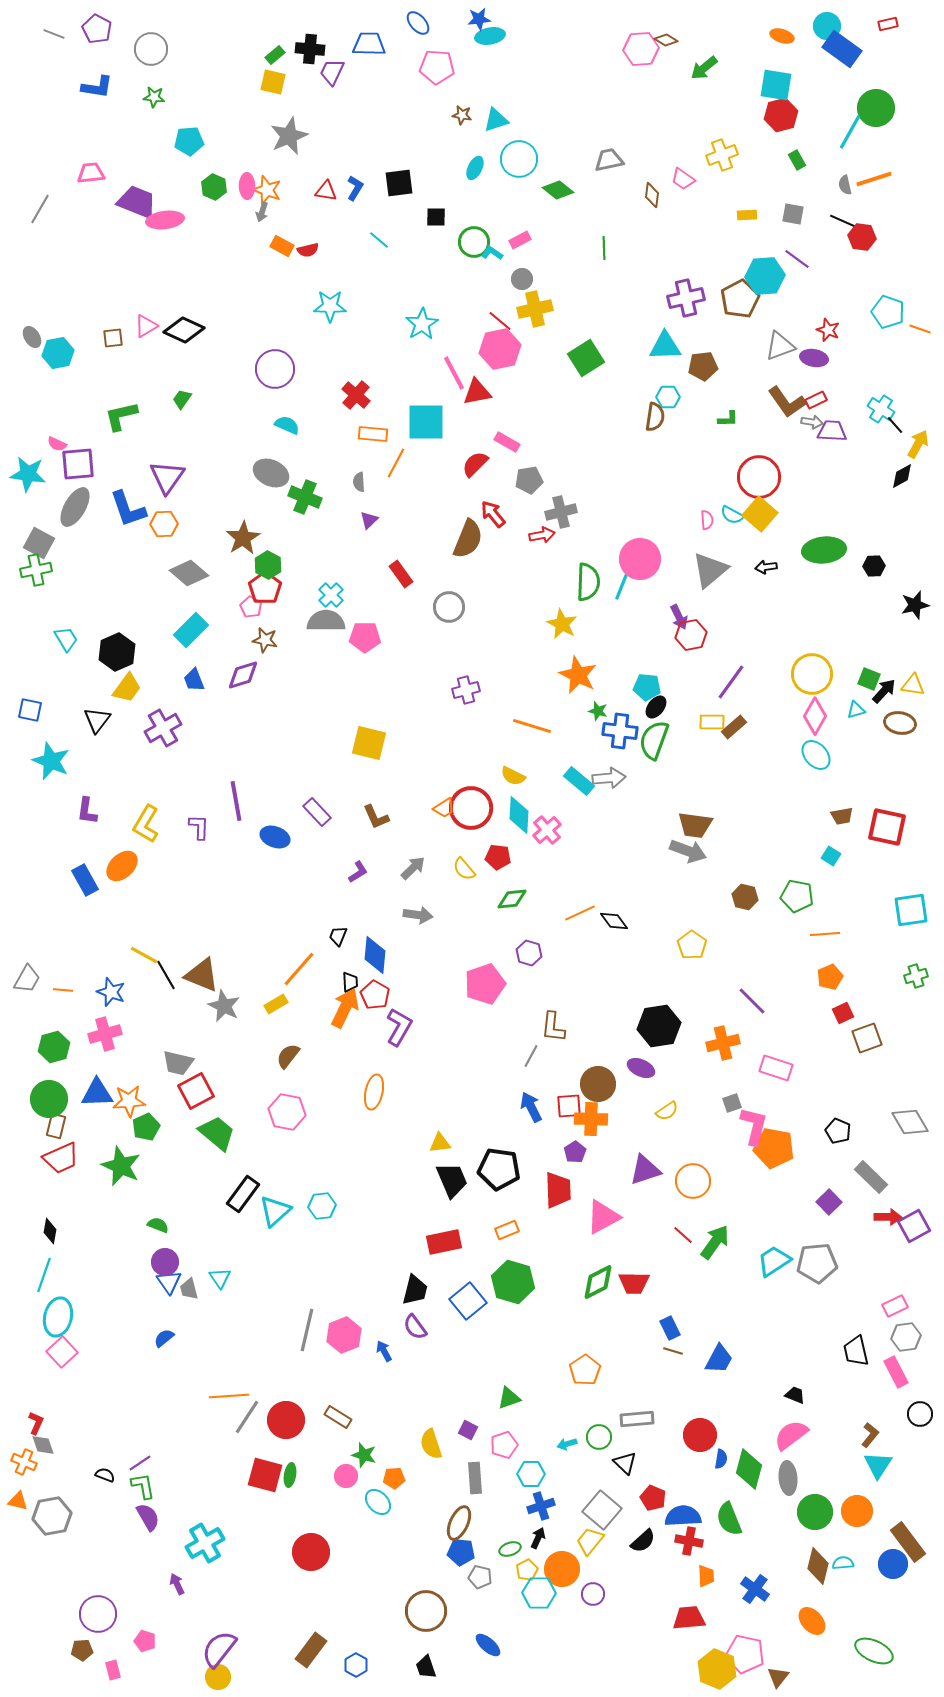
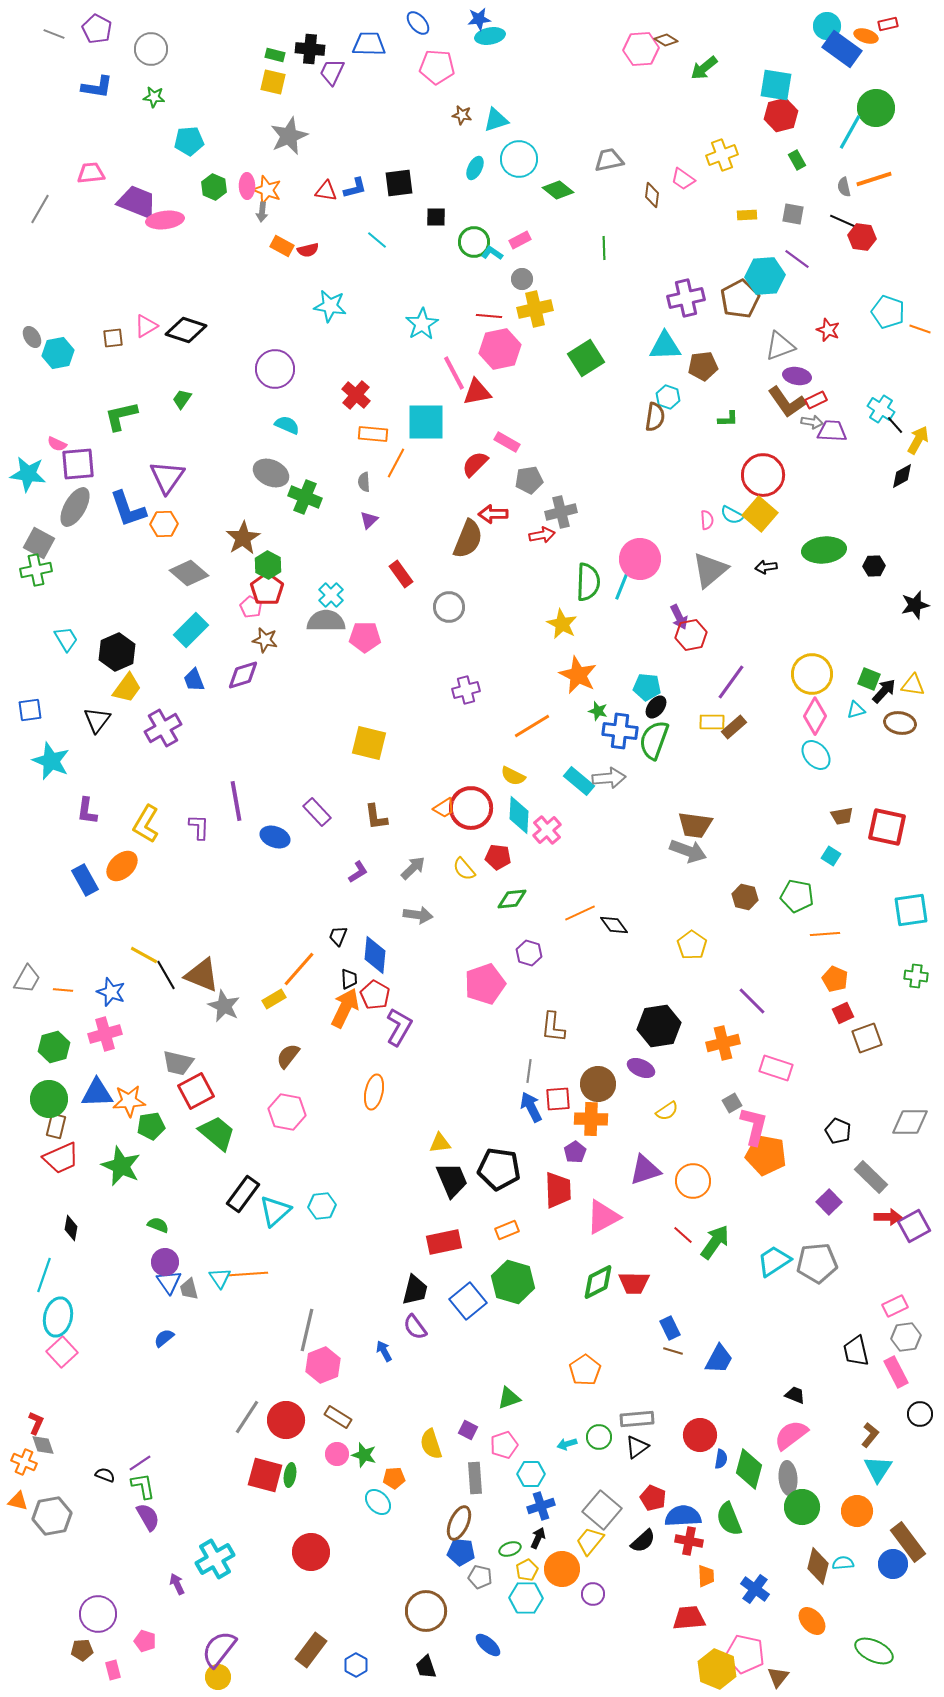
orange ellipse at (782, 36): moved 84 px right
green rectangle at (275, 55): rotated 54 degrees clockwise
gray semicircle at (845, 185): moved 1 px left, 2 px down
blue L-shape at (355, 188): rotated 45 degrees clockwise
gray arrow at (262, 212): rotated 12 degrees counterclockwise
cyan line at (379, 240): moved 2 px left
cyan star at (330, 306): rotated 8 degrees clockwise
red line at (500, 321): moved 11 px left, 5 px up; rotated 35 degrees counterclockwise
black diamond at (184, 330): moved 2 px right; rotated 6 degrees counterclockwise
purple ellipse at (814, 358): moved 17 px left, 18 px down
cyan hexagon at (668, 397): rotated 20 degrees clockwise
yellow arrow at (918, 444): moved 4 px up
red circle at (759, 477): moved 4 px right, 2 px up
gray semicircle at (359, 482): moved 5 px right
red arrow at (493, 514): rotated 52 degrees counterclockwise
red pentagon at (265, 588): moved 2 px right, 1 px down
blue square at (30, 710): rotated 20 degrees counterclockwise
orange line at (532, 726): rotated 48 degrees counterclockwise
brown L-shape at (376, 817): rotated 16 degrees clockwise
black diamond at (614, 921): moved 4 px down
green cross at (916, 976): rotated 25 degrees clockwise
orange pentagon at (830, 977): moved 5 px right, 2 px down; rotated 25 degrees counterclockwise
black trapezoid at (350, 982): moved 1 px left, 3 px up
yellow rectangle at (276, 1004): moved 2 px left, 5 px up
gray line at (531, 1056): moved 2 px left, 15 px down; rotated 20 degrees counterclockwise
gray square at (732, 1103): rotated 12 degrees counterclockwise
red square at (569, 1106): moved 11 px left, 7 px up
gray diamond at (910, 1122): rotated 60 degrees counterclockwise
green pentagon at (146, 1127): moved 5 px right, 1 px up; rotated 16 degrees clockwise
orange pentagon at (774, 1148): moved 8 px left, 7 px down
black diamond at (50, 1231): moved 21 px right, 3 px up
pink hexagon at (344, 1335): moved 21 px left, 30 px down
orange line at (229, 1396): moved 19 px right, 122 px up
black triangle at (625, 1463): moved 12 px right, 16 px up; rotated 40 degrees clockwise
cyan triangle at (878, 1465): moved 4 px down
pink circle at (346, 1476): moved 9 px left, 22 px up
green circle at (815, 1512): moved 13 px left, 5 px up
cyan cross at (205, 1543): moved 10 px right, 16 px down
cyan hexagon at (539, 1593): moved 13 px left, 5 px down
